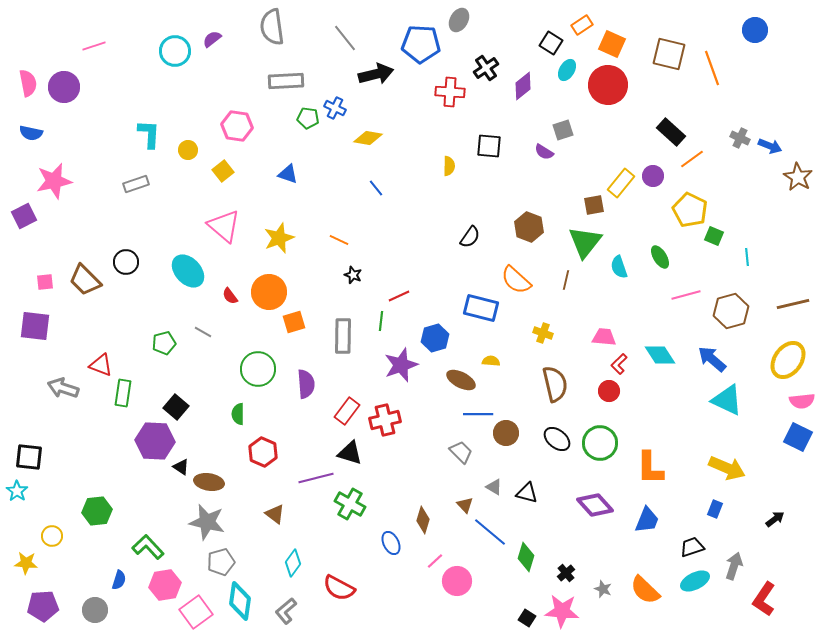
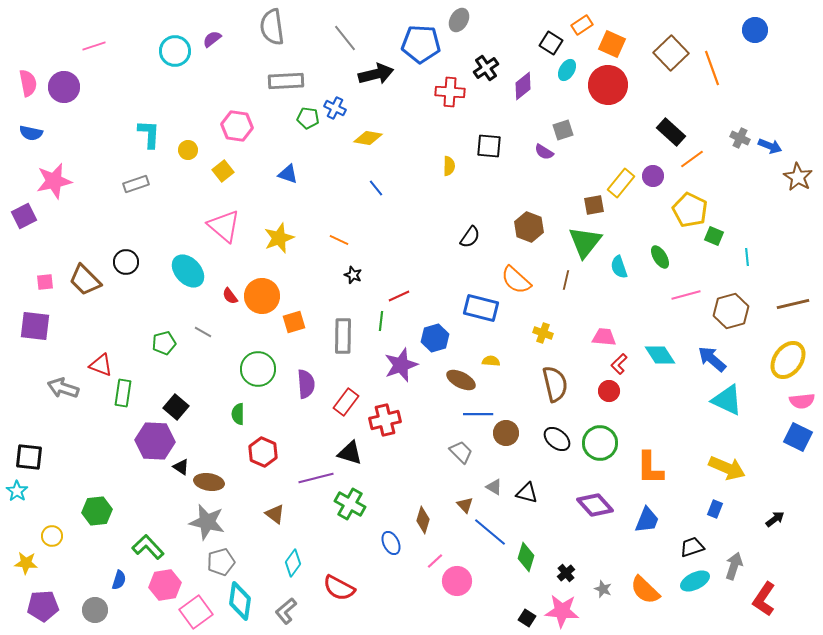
brown square at (669, 54): moved 2 px right, 1 px up; rotated 32 degrees clockwise
orange circle at (269, 292): moved 7 px left, 4 px down
red rectangle at (347, 411): moved 1 px left, 9 px up
